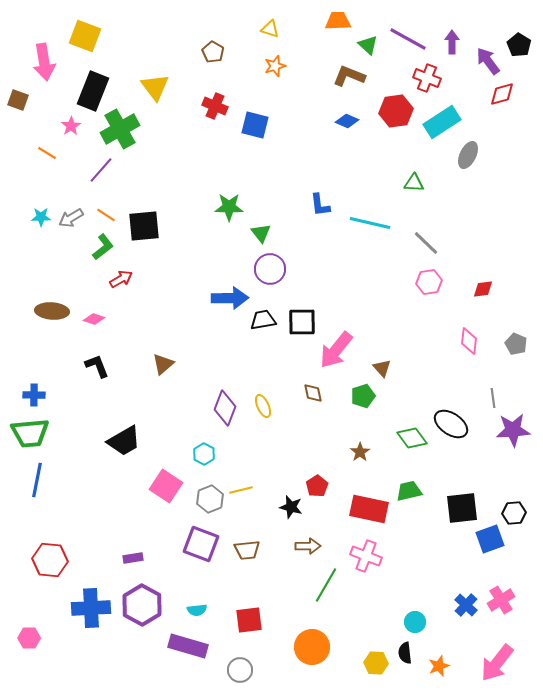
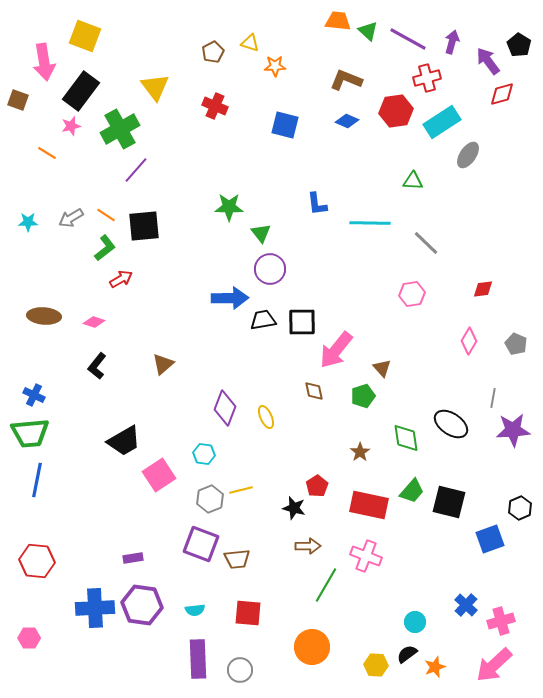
orange trapezoid at (338, 21): rotated 8 degrees clockwise
yellow triangle at (270, 29): moved 20 px left, 14 px down
purple arrow at (452, 42): rotated 15 degrees clockwise
green triangle at (368, 45): moved 14 px up
brown pentagon at (213, 52): rotated 15 degrees clockwise
orange star at (275, 66): rotated 15 degrees clockwise
brown L-shape at (349, 76): moved 3 px left, 4 px down
red cross at (427, 78): rotated 36 degrees counterclockwise
black rectangle at (93, 91): moved 12 px left; rotated 15 degrees clockwise
blue square at (255, 125): moved 30 px right
pink star at (71, 126): rotated 18 degrees clockwise
gray ellipse at (468, 155): rotated 8 degrees clockwise
purple line at (101, 170): moved 35 px right
green triangle at (414, 183): moved 1 px left, 2 px up
blue L-shape at (320, 205): moved 3 px left, 1 px up
cyan star at (41, 217): moved 13 px left, 5 px down
cyan line at (370, 223): rotated 12 degrees counterclockwise
green L-shape at (103, 247): moved 2 px right, 1 px down
pink hexagon at (429, 282): moved 17 px left, 12 px down
brown ellipse at (52, 311): moved 8 px left, 5 px down
pink diamond at (94, 319): moved 3 px down
pink diamond at (469, 341): rotated 24 degrees clockwise
black L-shape at (97, 366): rotated 120 degrees counterclockwise
brown diamond at (313, 393): moved 1 px right, 2 px up
blue cross at (34, 395): rotated 25 degrees clockwise
gray line at (493, 398): rotated 18 degrees clockwise
yellow ellipse at (263, 406): moved 3 px right, 11 px down
green diamond at (412, 438): moved 6 px left; rotated 28 degrees clockwise
cyan hexagon at (204, 454): rotated 20 degrees counterclockwise
pink square at (166, 486): moved 7 px left, 11 px up; rotated 24 degrees clockwise
green trapezoid at (409, 491): moved 3 px right; rotated 144 degrees clockwise
black star at (291, 507): moved 3 px right, 1 px down
black square at (462, 508): moved 13 px left, 6 px up; rotated 20 degrees clockwise
red rectangle at (369, 509): moved 4 px up
black hexagon at (514, 513): moved 6 px right, 5 px up; rotated 20 degrees counterclockwise
brown trapezoid at (247, 550): moved 10 px left, 9 px down
red hexagon at (50, 560): moved 13 px left, 1 px down
pink cross at (501, 600): moved 21 px down; rotated 16 degrees clockwise
purple hexagon at (142, 605): rotated 21 degrees counterclockwise
blue cross at (91, 608): moved 4 px right
cyan semicircle at (197, 610): moved 2 px left
red square at (249, 620): moved 1 px left, 7 px up; rotated 12 degrees clockwise
purple rectangle at (188, 646): moved 10 px right, 13 px down; rotated 72 degrees clockwise
black semicircle at (405, 653): moved 2 px right, 1 px down; rotated 60 degrees clockwise
yellow hexagon at (376, 663): moved 2 px down
pink arrow at (497, 663): moved 3 px left, 2 px down; rotated 9 degrees clockwise
orange star at (439, 666): moved 4 px left, 1 px down
